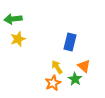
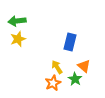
green arrow: moved 4 px right, 2 px down
